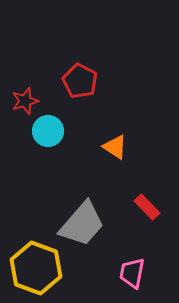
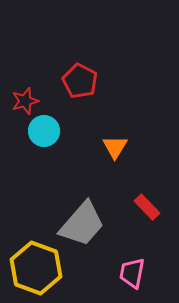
cyan circle: moved 4 px left
orange triangle: rotated 28 degrees clockwise
